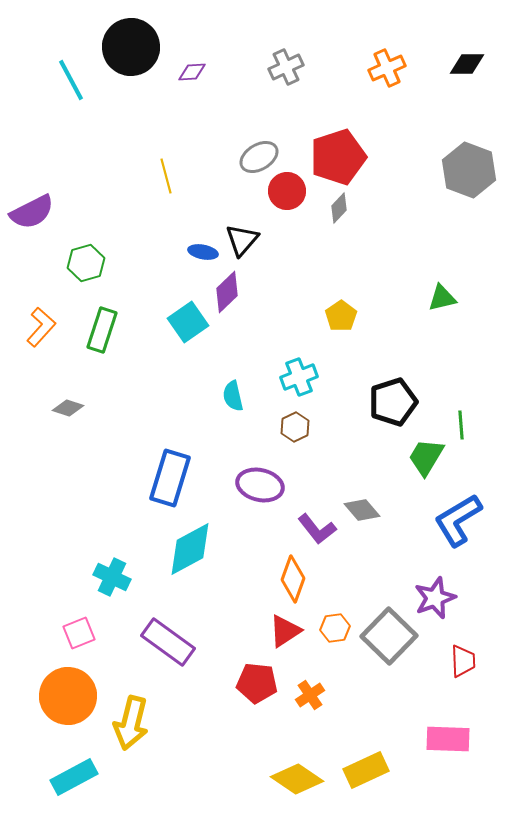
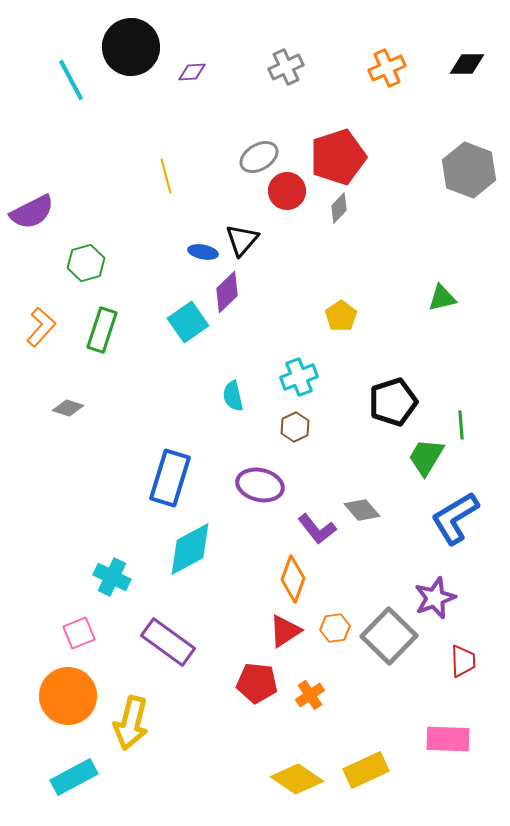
blue L-shape at (458, 520): moved 3 px left, 2 px up
